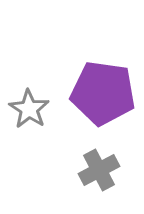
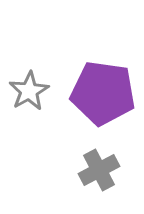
gray star: moved 18 px up; rotated 9 degrees clockwise
